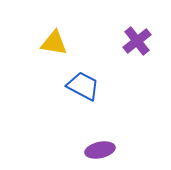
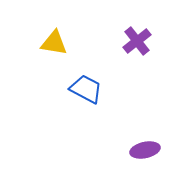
blue trapezoid: moved 3 px right, 3 px down
purple ellipse: moved 45 px right
